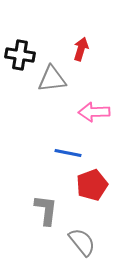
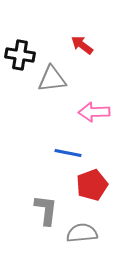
red arrow: moved 1 px right, 4 px up; rotated 70 degrees counterclockwise
gray semicircle: moved 9 px up; rotated 56 degrees counterclockwise
